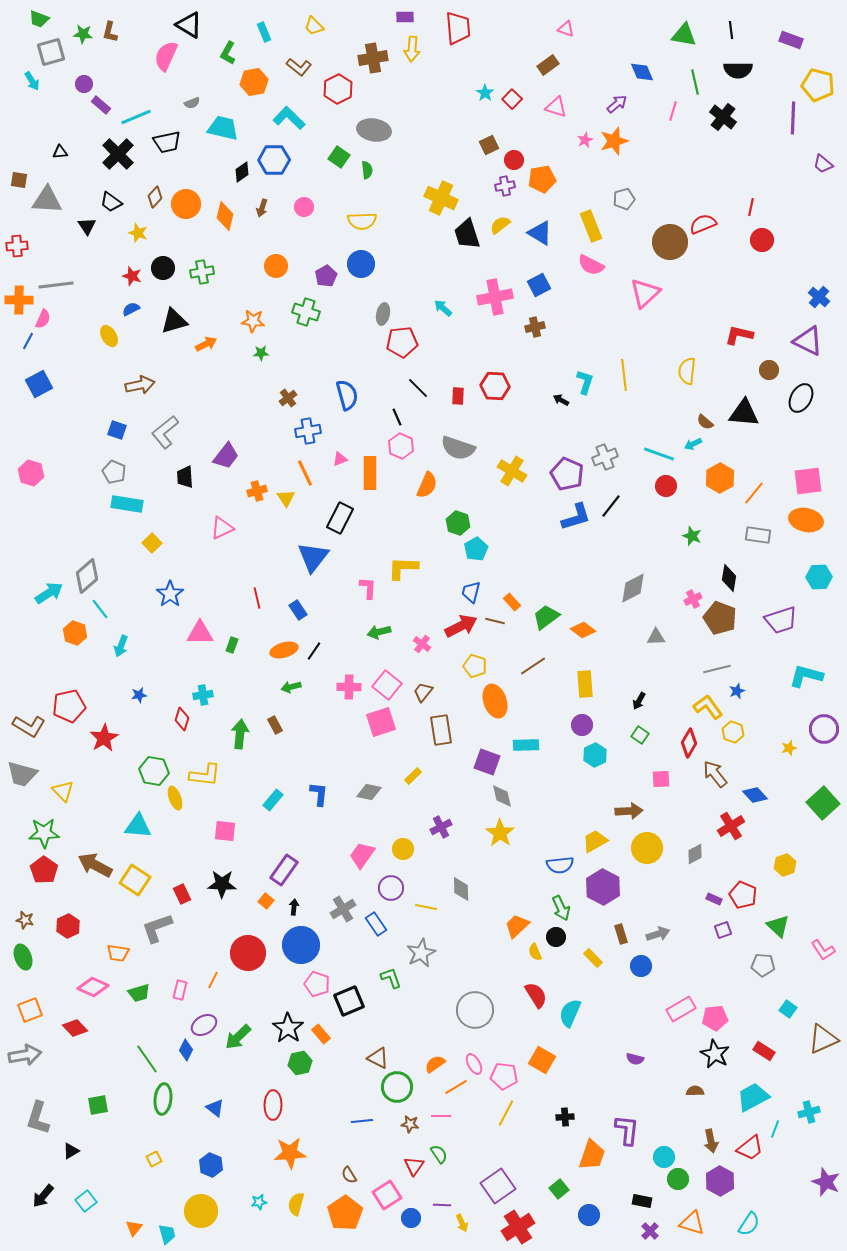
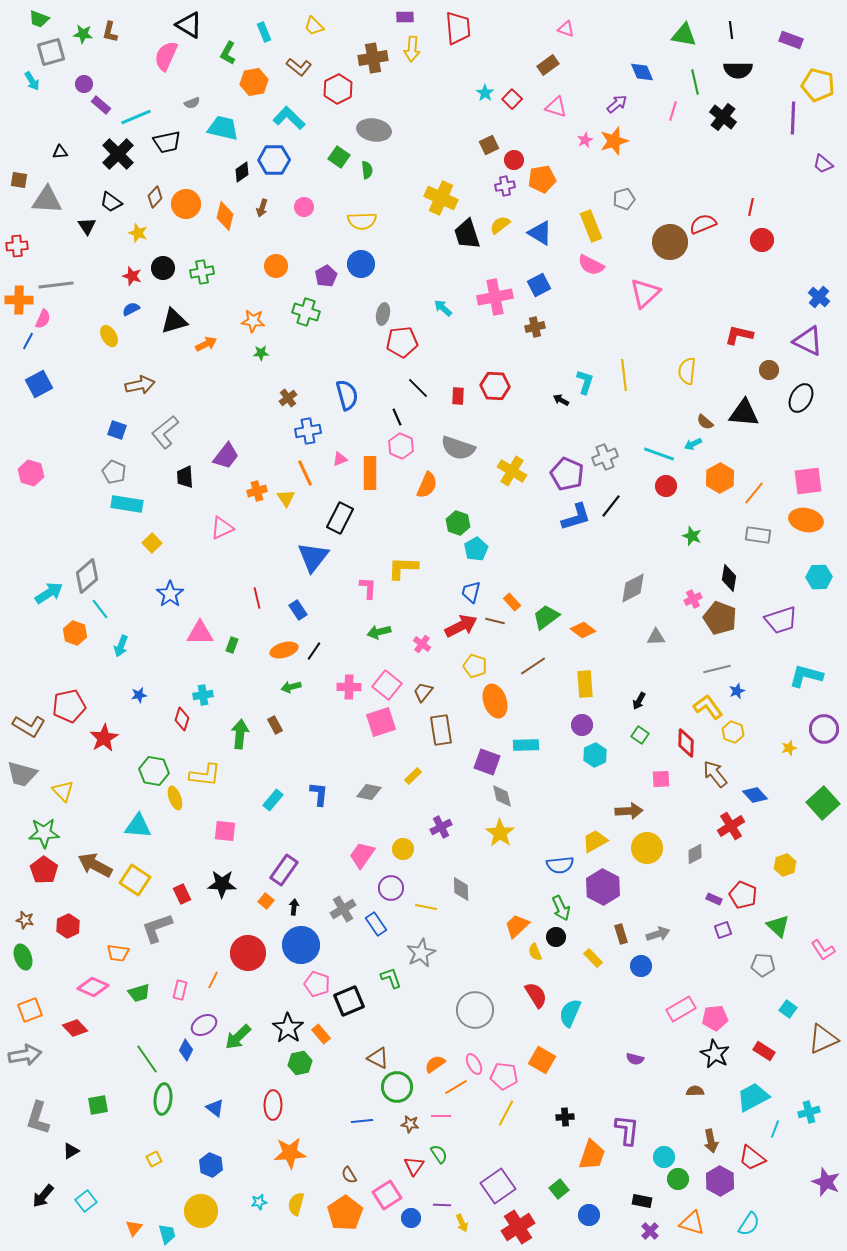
red diamond at (689, 743): moved 3 px left; rotated 28 degrees counterclockwise
red trapezoid at (750, 1148): moved 2 px right, 10 px down; rotated 76 degrees clockwise
